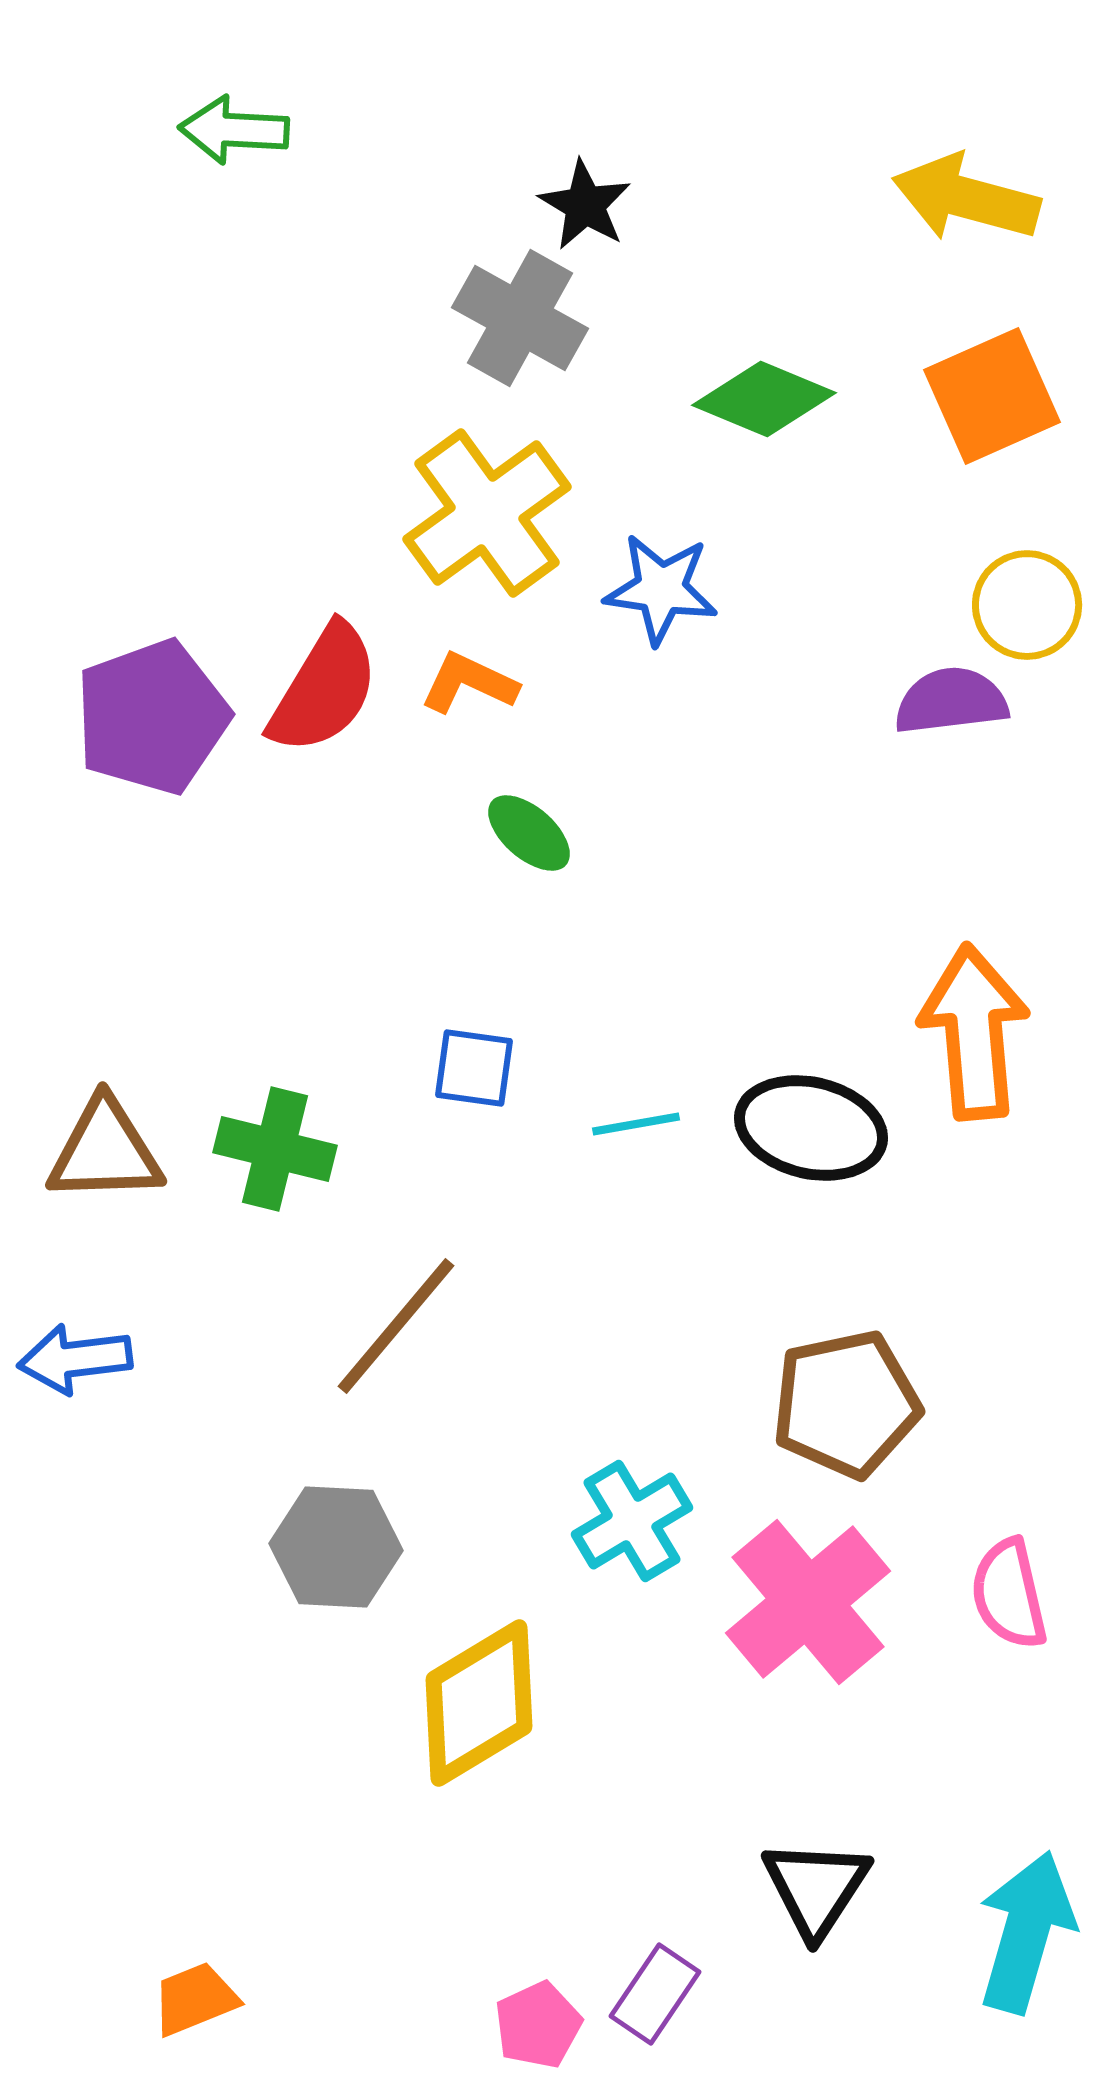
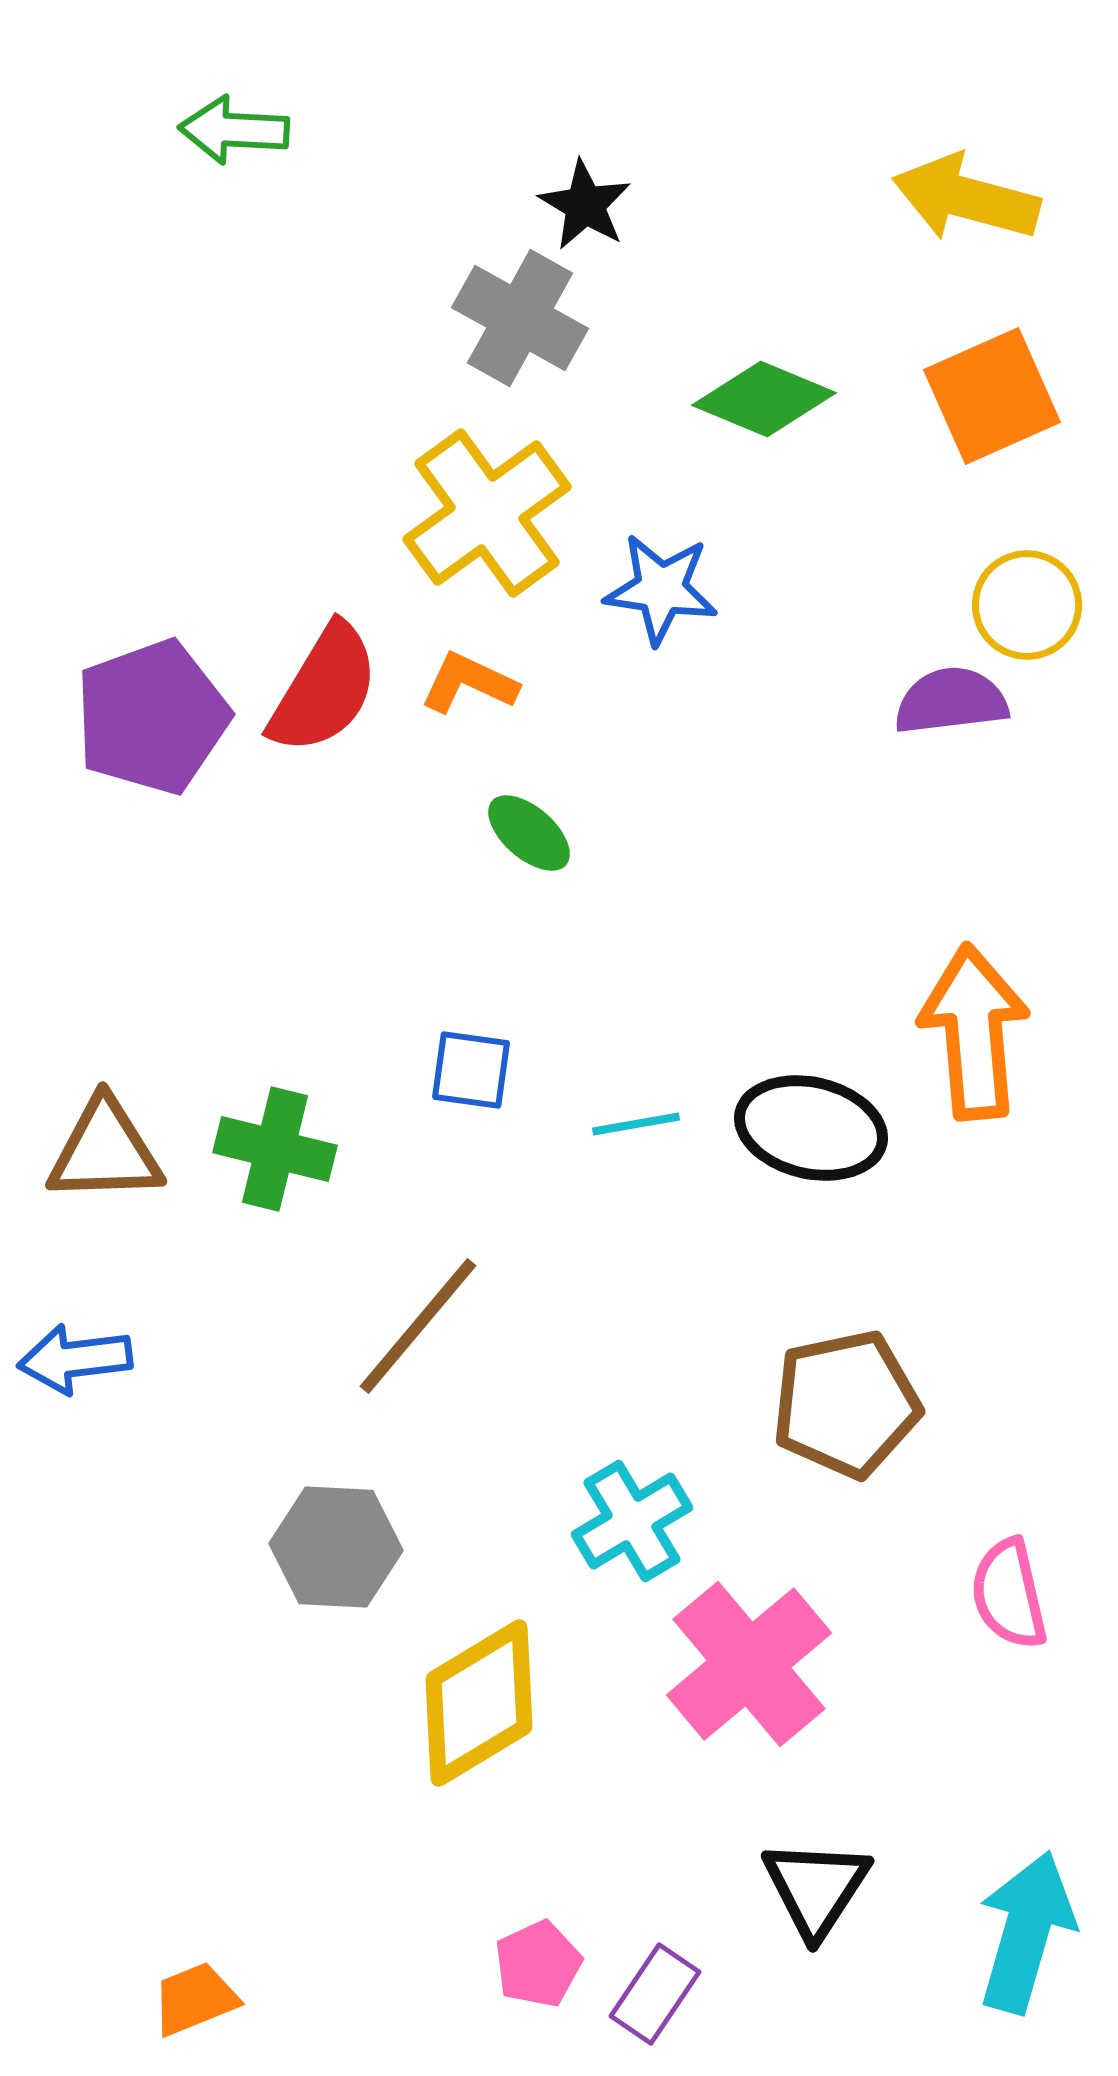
blue square: moved 3 px left, 2 px down
brown line: moved 22 px right
pink cross: moved 59 px left, 62 px down
pink pentagon: moved 61 px up
